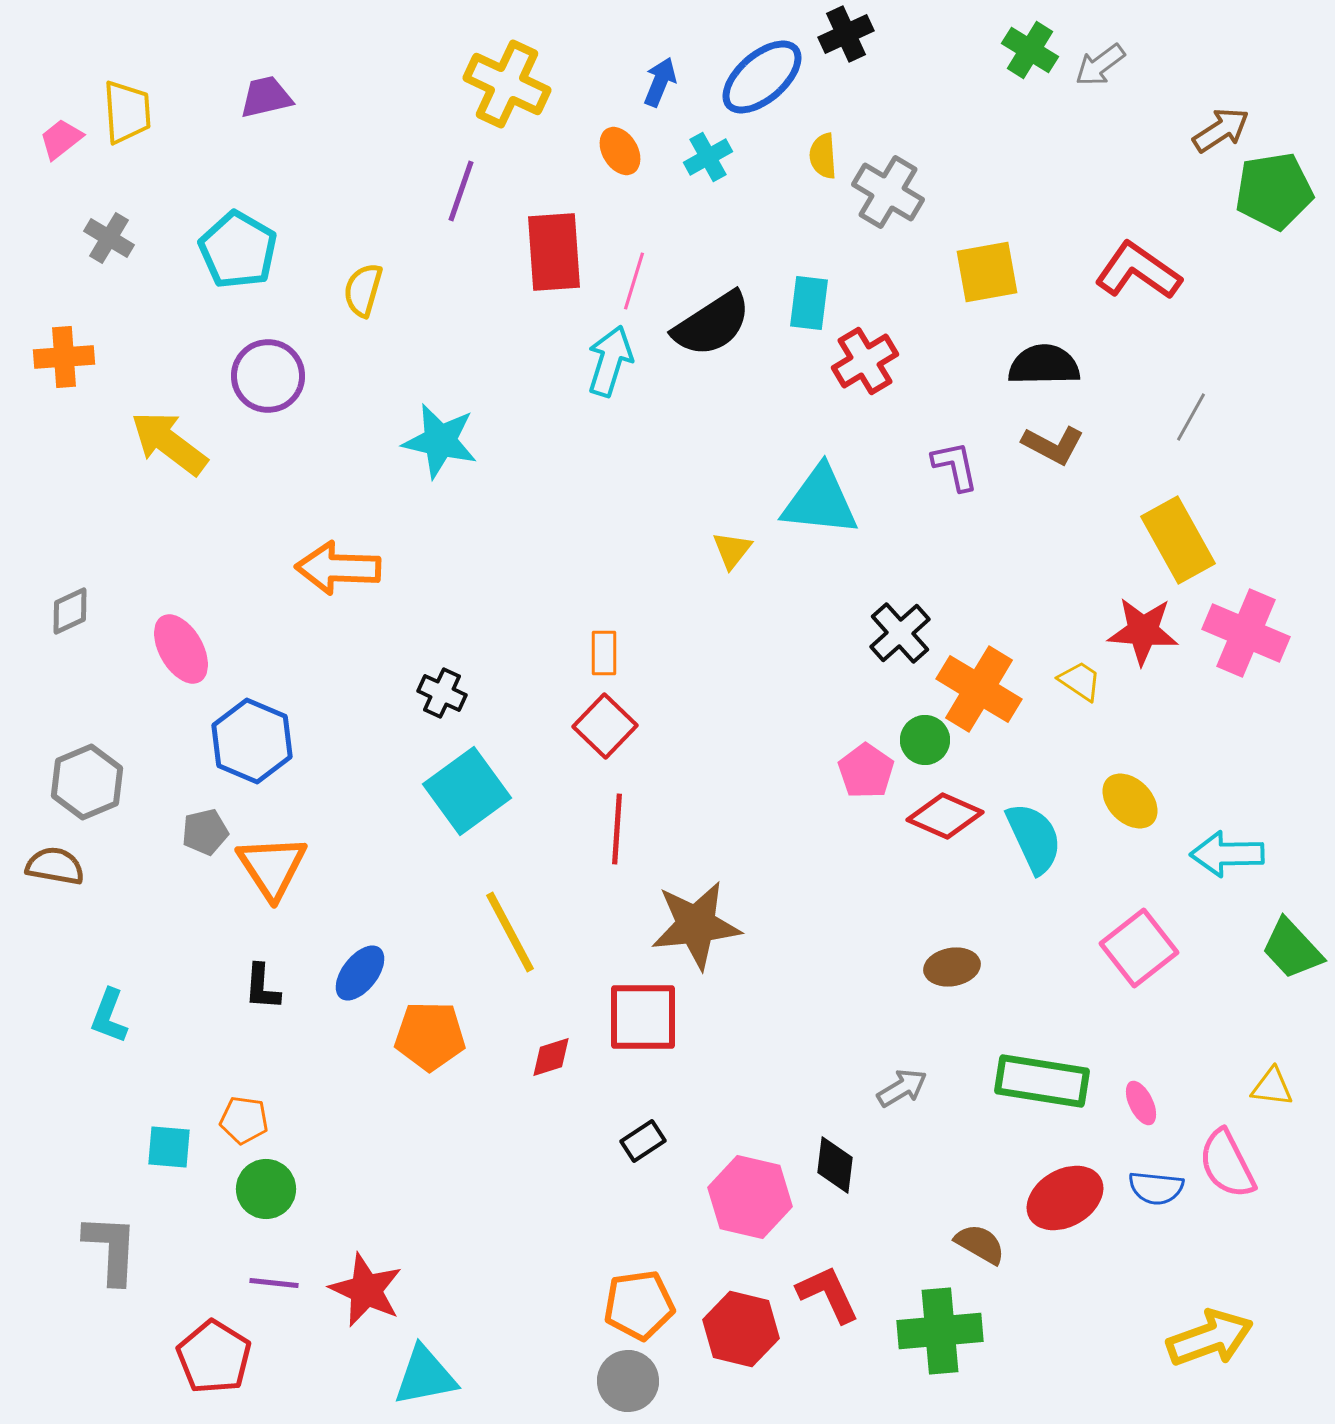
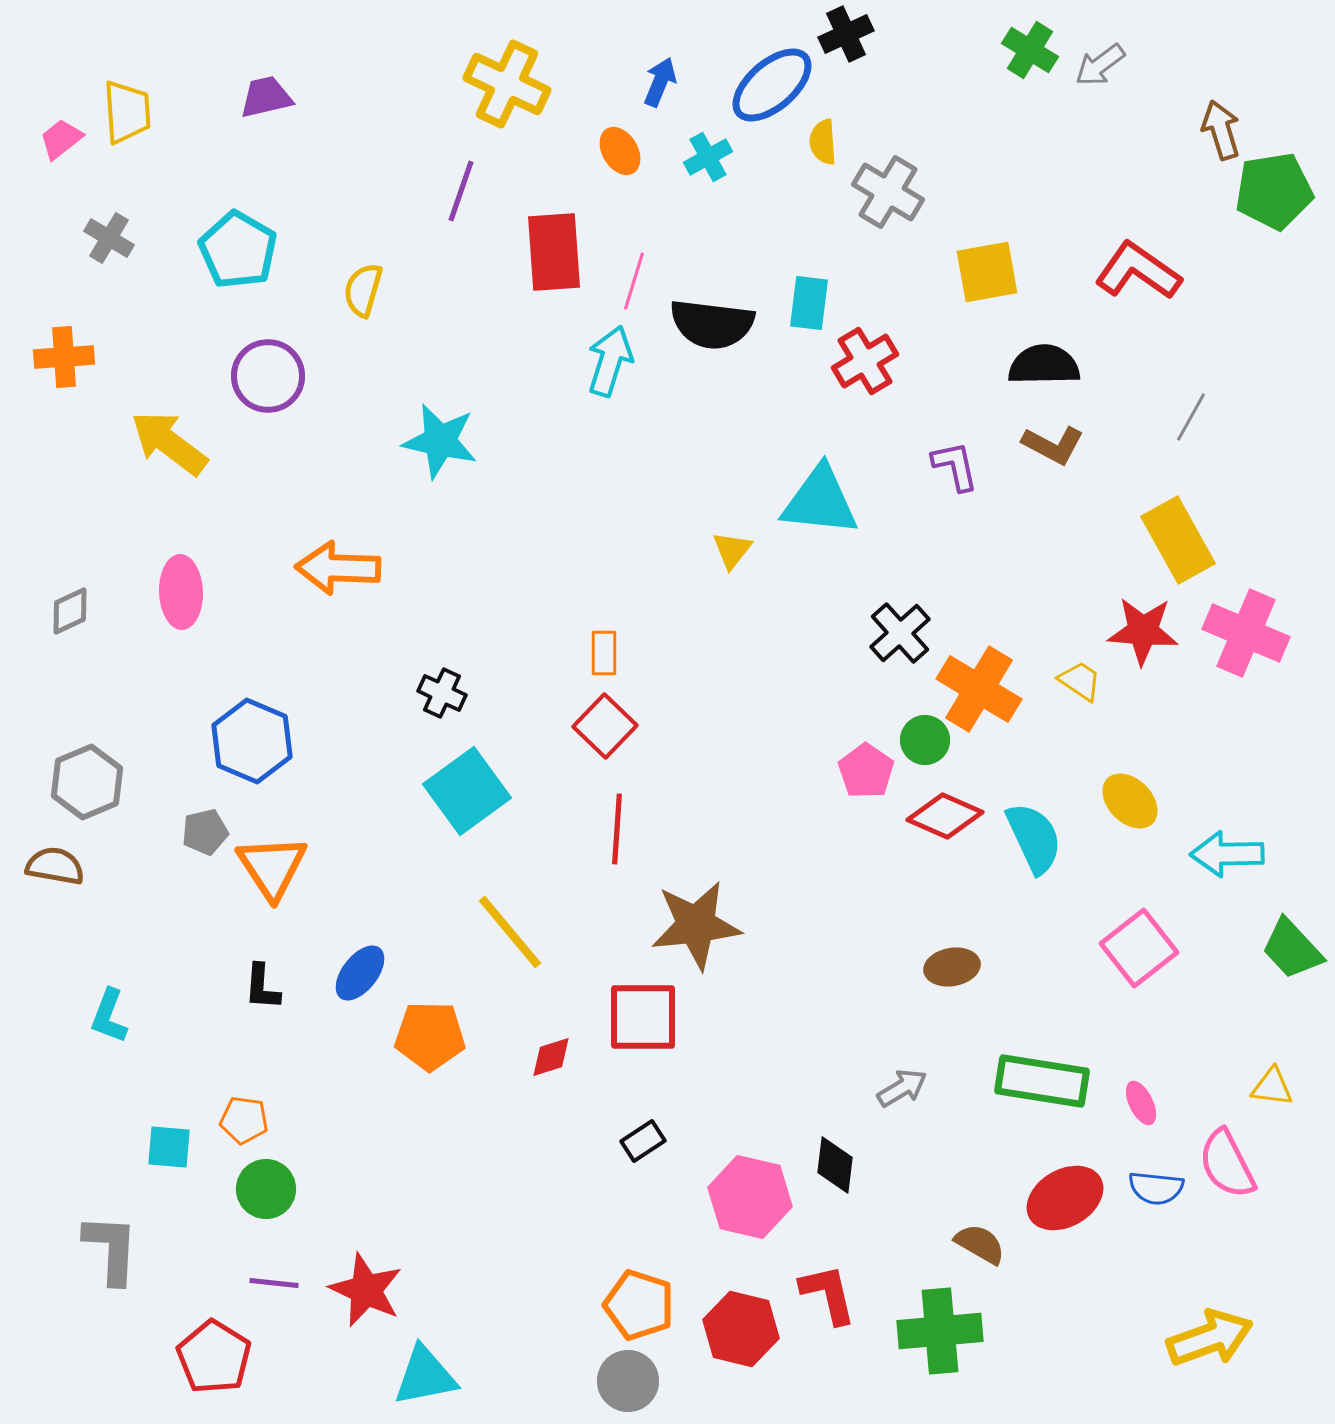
blue ellipse at (762, 77): moved 10 px right, 8 px down
brown arrow at (1221, 130): rotated 74 degrees counterclockwise
yellow semicircle at (823, 156): moved 14 px up
black semicircle at (712, 324): rotated 40 degrees clockwise
pink ellipse at (181, 649): moved 57 px up; rotated 28 degrees clockwise
yellow line at (510, 932): rotated 12 degrees counterclockwise
red L-shape at (828, 1294): rotated 12 degrees clockwise
orange pentagon at (639, 1305): rotated 26 degrees clockwise
